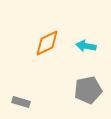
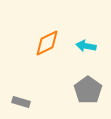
gray pentagon: rotated 24 degrees counterclockwise
